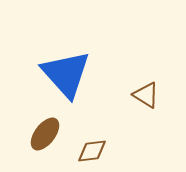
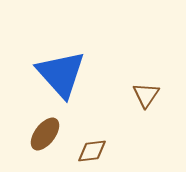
blue triangle: moved 5 px left
brown triangle: rotated 32 degrees clockwise
